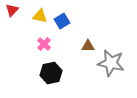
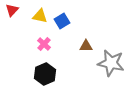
brown triangle: moved 2 px left
black hexagon: moved 6 px left, 1 px down; rotated 10 degrees counterclockwise
